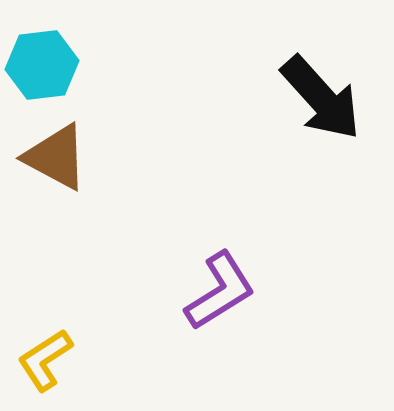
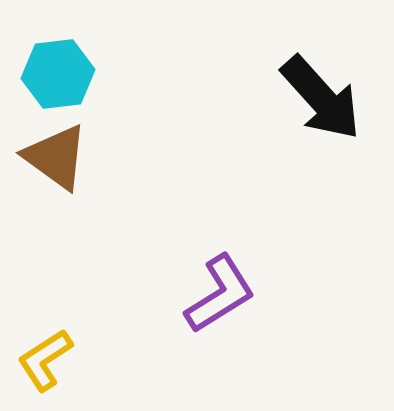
cyan hexagon: moved 16 px right, 9 px down
brown triangle: rotated 8 degrees clockwise
purple L-shape: moved 3 px down
